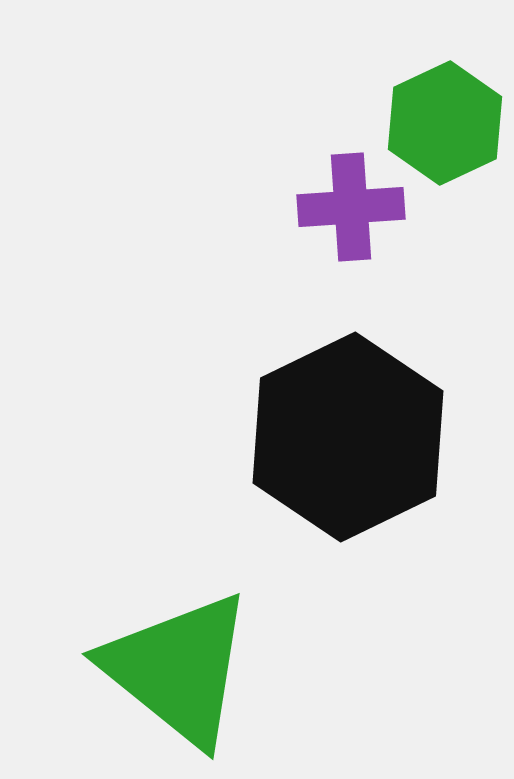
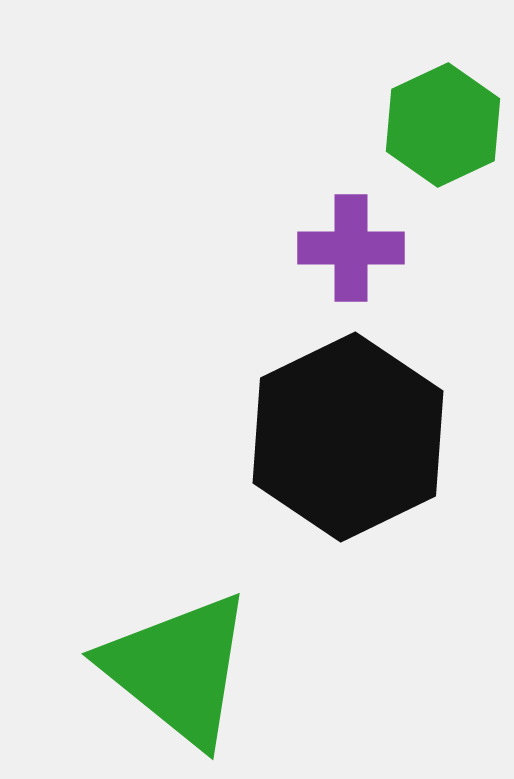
green hexagon: moved 2 px left, 2 px down
purple cross: moved 41 px down; rotated 4 degrees clockwise
